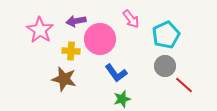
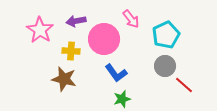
pink circle: moved 4 px right
